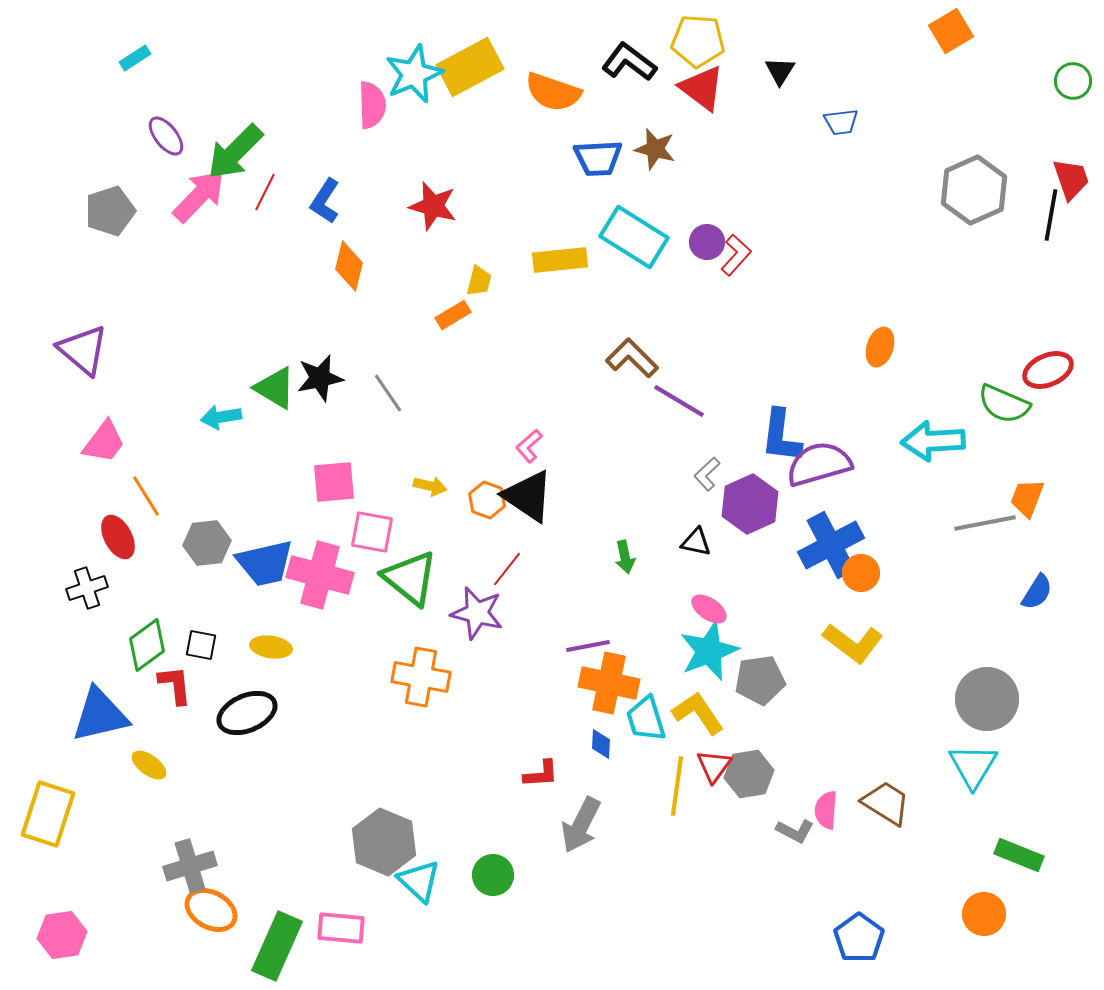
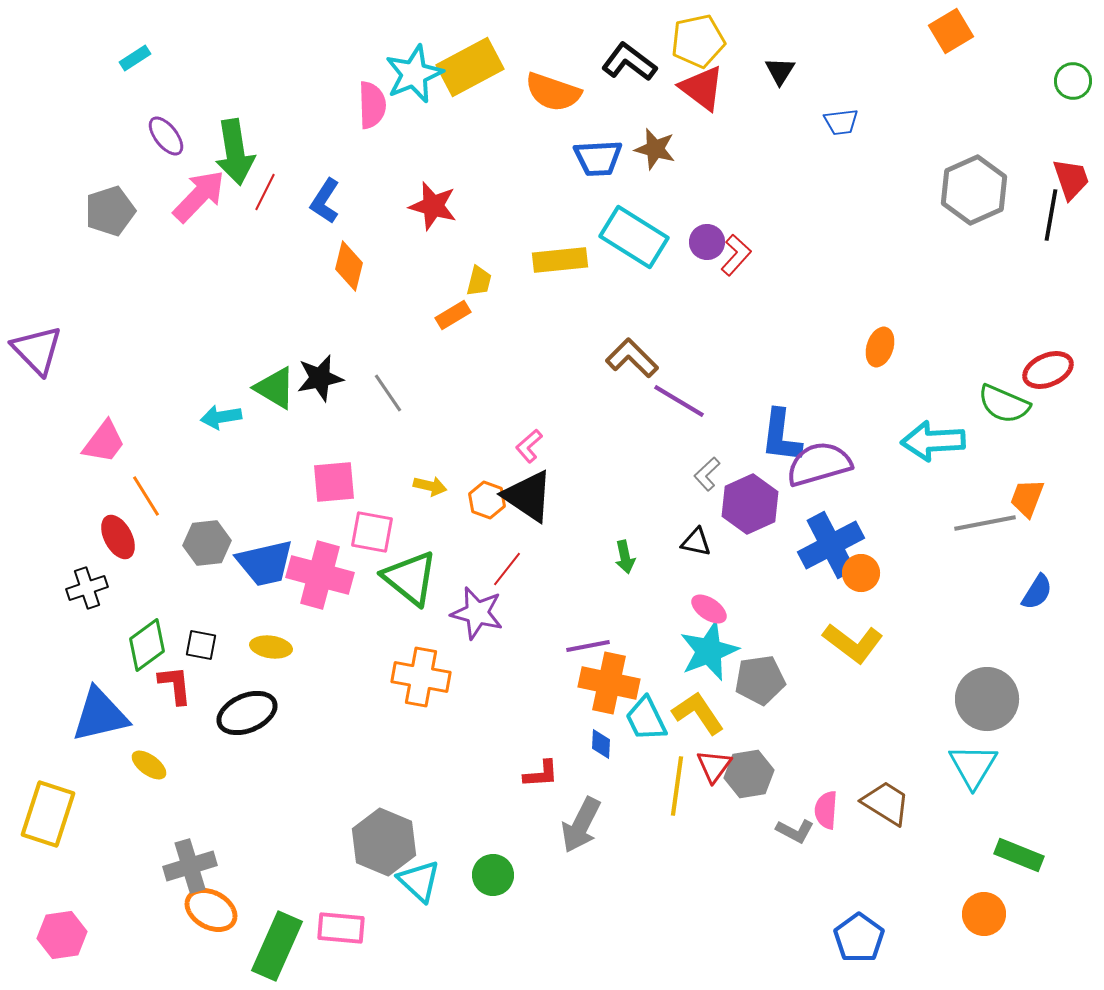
yellow pentagon at (698, 41): rotated 16 degrees counterclockwise
green arrow at (235, 152): rotated 54 degrees counterclockwise
purple triangle at (83, 350): moved 46 px left; rotated 6 degrees clockwise
cyan trapezoid at (646, 719): rotated 9 degrees counterclockwise
